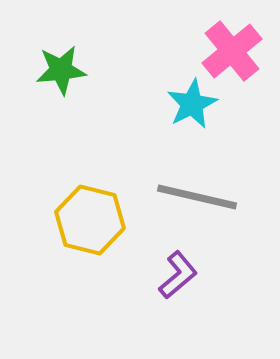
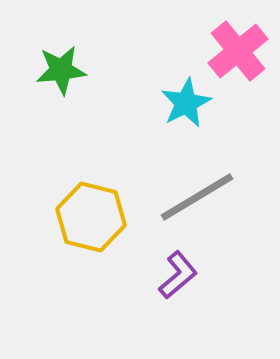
pink cross: moved 6 px right
cyan star: moved 6 px left, 1 px up
gray line: rotated 44 degrees counterclockwise
yellow hexagon: moved 1 px right, 3 px up
